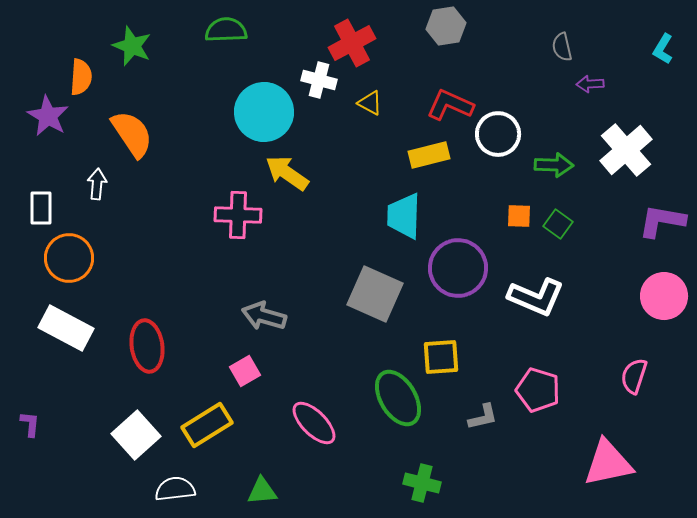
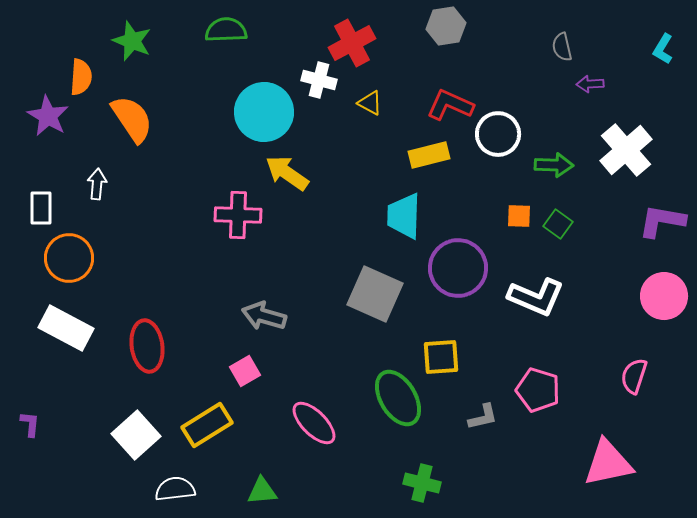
green star at (132, 46): moved 5 px up
orange semicircle at (132, 134): moved 15 px up
